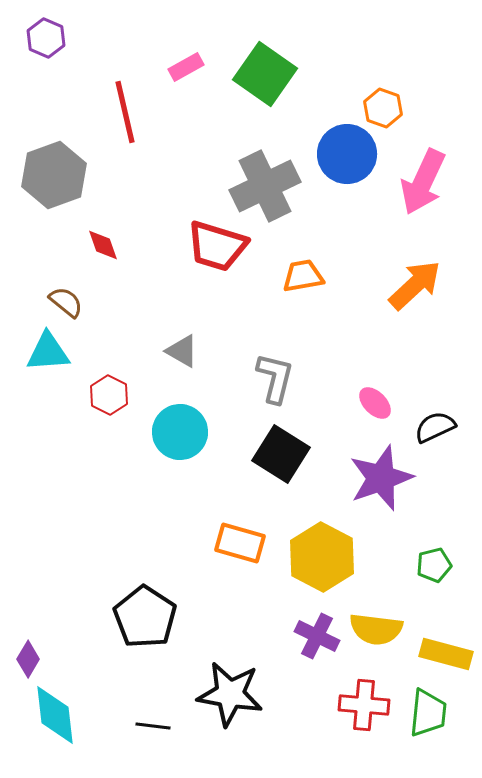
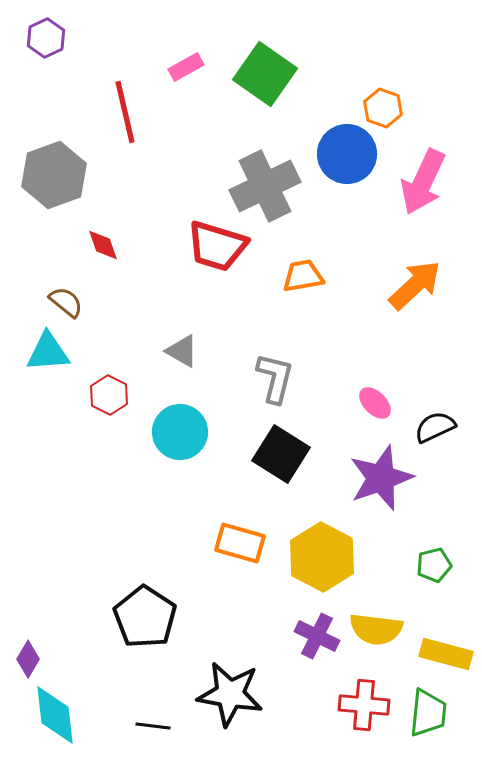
purple hexagon: rotated 12 degrees clockwise
